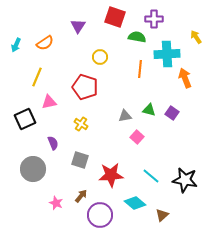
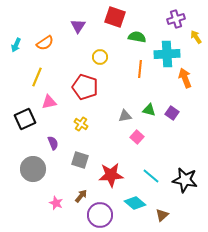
purple cross: moved 22 px right; rotated 18 degrees counterclockwise
